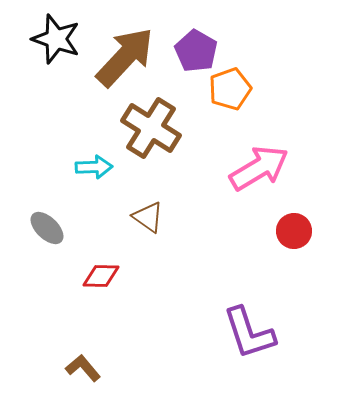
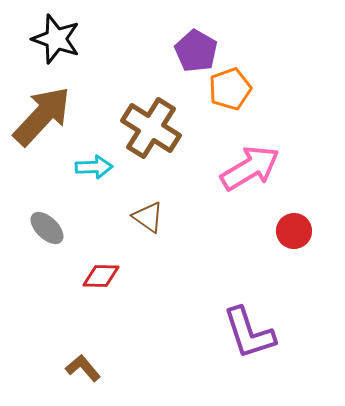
brown arrow: moved 83 px left, 59 px down
pink arrow: moved 9 px left
